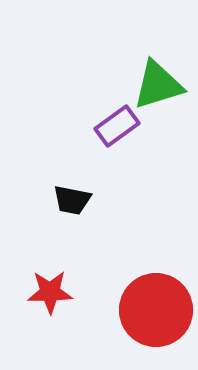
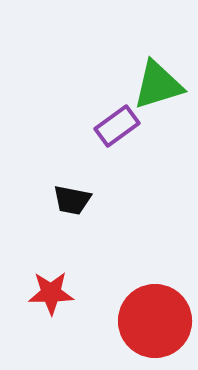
red star: moved 1 px right, 1 px down
red circle: moved 1 px left, 11 px down
